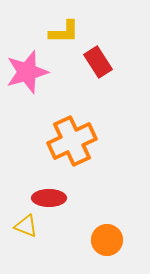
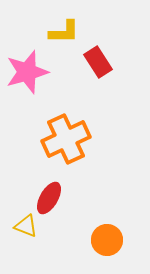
orange cross: moved 6 px left, 2 px up
red ellipse: rotated 60 degrees counterclockwise
